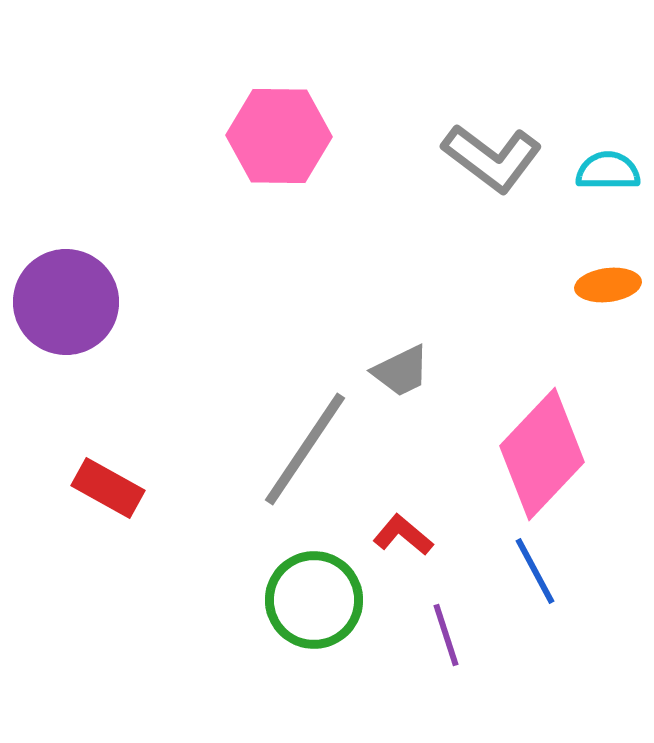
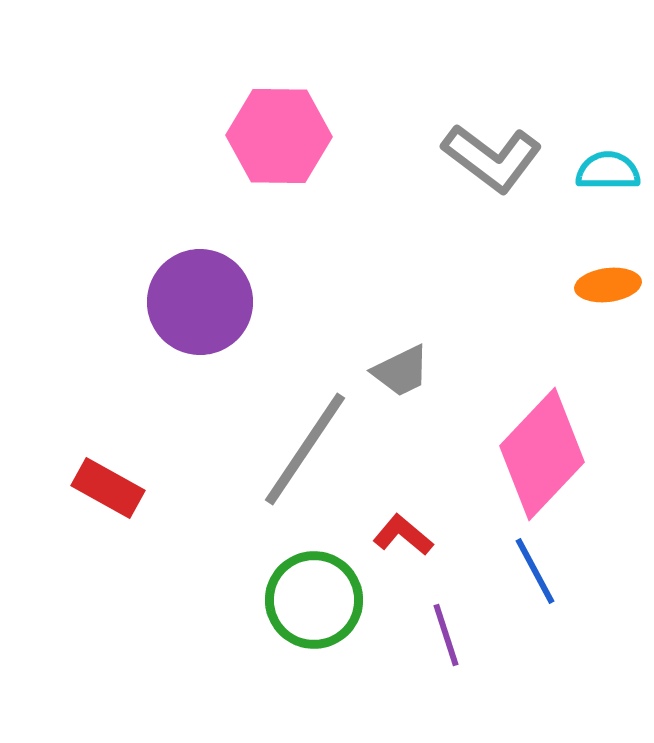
purple circle: moved 134 px right
